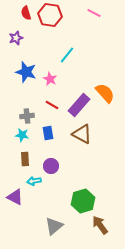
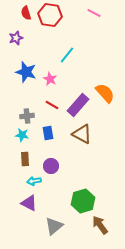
purple rectangle: moved 1 px left
purple triangle: moved 14 px right, 6 px down
